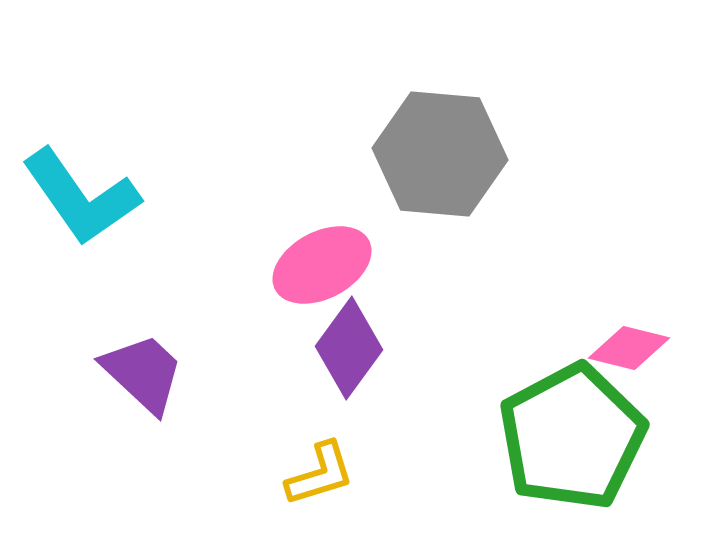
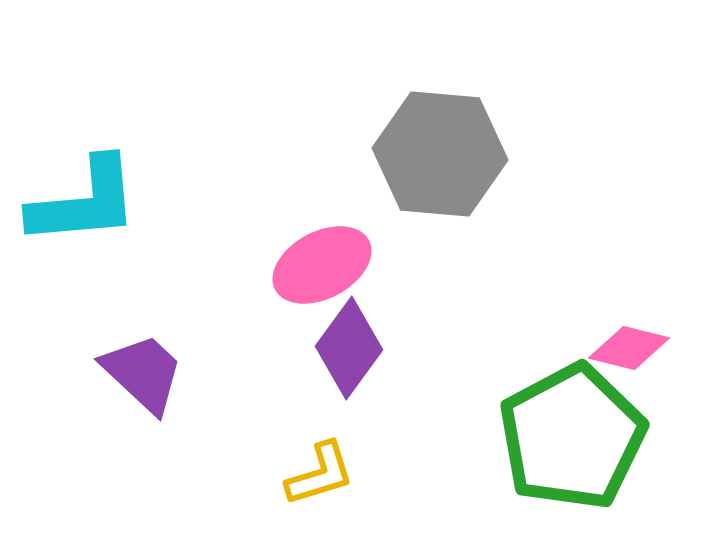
cyan L-shape: moved 3 px right, 5 px down; rotated 60 degrees counterclockwise
